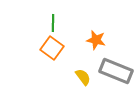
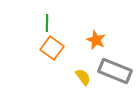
green line: moved 6 px left
orange star: rotated 12 degrees clockwise
gray rectangle: moved 1 px left
